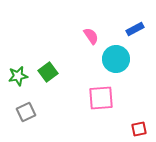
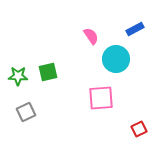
green square: rotated 24 degrees clockwise
green star: rotated 12 degrees clockwise
red square: rotated 14 degrees counterclockwise
